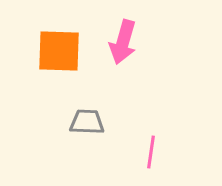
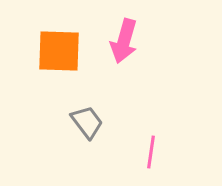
pink arrow: moved 1 px right, 1 px up
gray trapezoid: rotated 51 degrees clockwise
